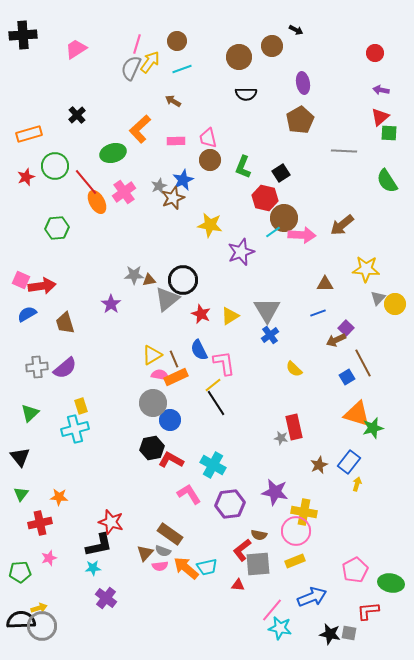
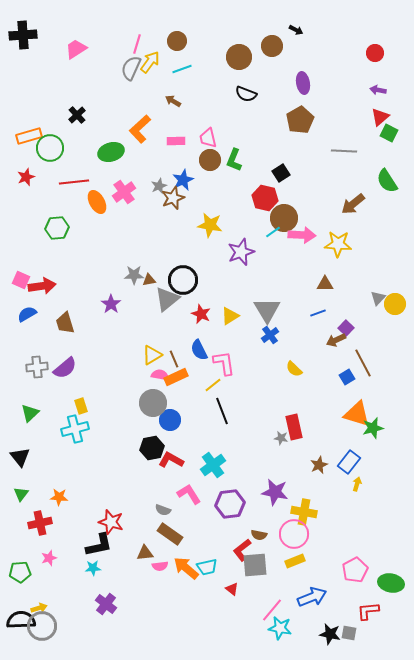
purple arrow at (381, 90): moved 3 px left
black semicircle at (246, 94): rotated 20 degrees clockwise
green square at (389, 133): rotated 24 degrees clockwise
orange rectangle at (29, 134): moved 2 px down
green ellipse at (113, 153): moved 2 px left, 1 px up
green circle at (55, 166): moved 5 px left, 18 px up
green L-shape at (243, 167): moved 9 px left, 7 px up
red line at (86, 182): moved 12 px left; rotated 56 degrees counterclockwise
brown arrow at (342, 225): moved 11 px right, 21 px up
yellow star at (366, 269): moved 28 px left, 25 px up
black line at (216, 403): moved 6 px right, 8 px down; rotated 12 degrees clockwise
cyan cross at (213, 465): rotated 25 degrees clockwise
pink circle at (296, 531): moved 2 px left, 3 px down
gray semicircle at (163, 551): moved 41 px up
brown triangle at (145, 553): rotated 42 degrees clockwise
gray square at (258, 564): moved 3 px left, 1 px down
red triangle at (238, 585): moved 6 px left, 4 px down; rotated 32 degrees clockwise
purple cross at (106, 598): moved 6 px down
